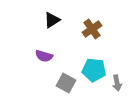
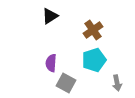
black triangle: moved 2 px left, 4 px up
brown cross: moved 1 px right, 1 px down
purple semicircle: moved 7 px right, 7 px down; rotated 78 degrees clockwise
cyan pentagon: moved 10 px up; rotated 25 degrees counterclockwise
